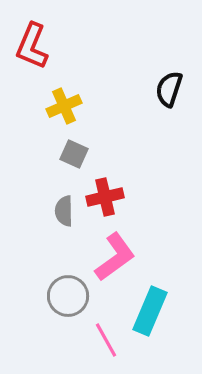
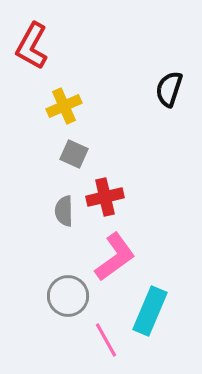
red L-shape: rotated 6 degrees clockwise
